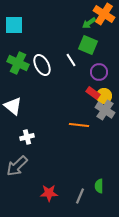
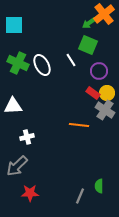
orange cross: rotated 20 degrees clockwise
purple circle: moved 1 px up
yellow circle: moved 3 px right, 3 px up
white triangle: rotated 42 degrees counterclockwise
red star: moved 19 px left
